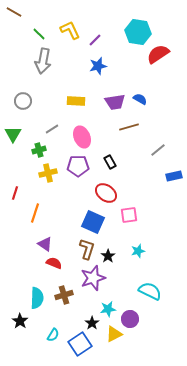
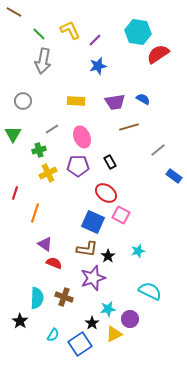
blue semicircle at (140, 99): moved 3 px right
yellow cross at (48, 173): rotated 12 degrees counterclockwise
blue rectangle at (174, 176): rotated 49 degrees clockwise
pink square at (129, 215): moved 8 px left; rotated 36 degrees clockwise
brown L-shape at (87, 249): rotated 80 degrees clockwise
brown cross at (64, 295): moved 2 px down; rotated 36 degrees clockwise
